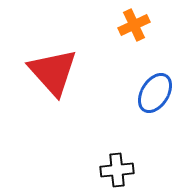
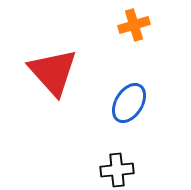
orange cross: rotated 8 degrees clockwise
blue ellipse: moved 26 px left, 10 px down
